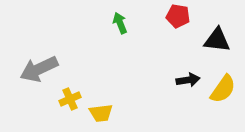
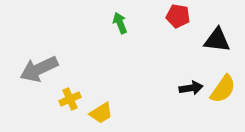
black arrow: moved 3 px right, 8 px down
yellow trapezoid: rotated 25 degrees counterclockwise
